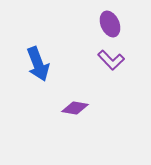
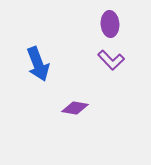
purple ellipse: rotated 20 degrees clockwise
